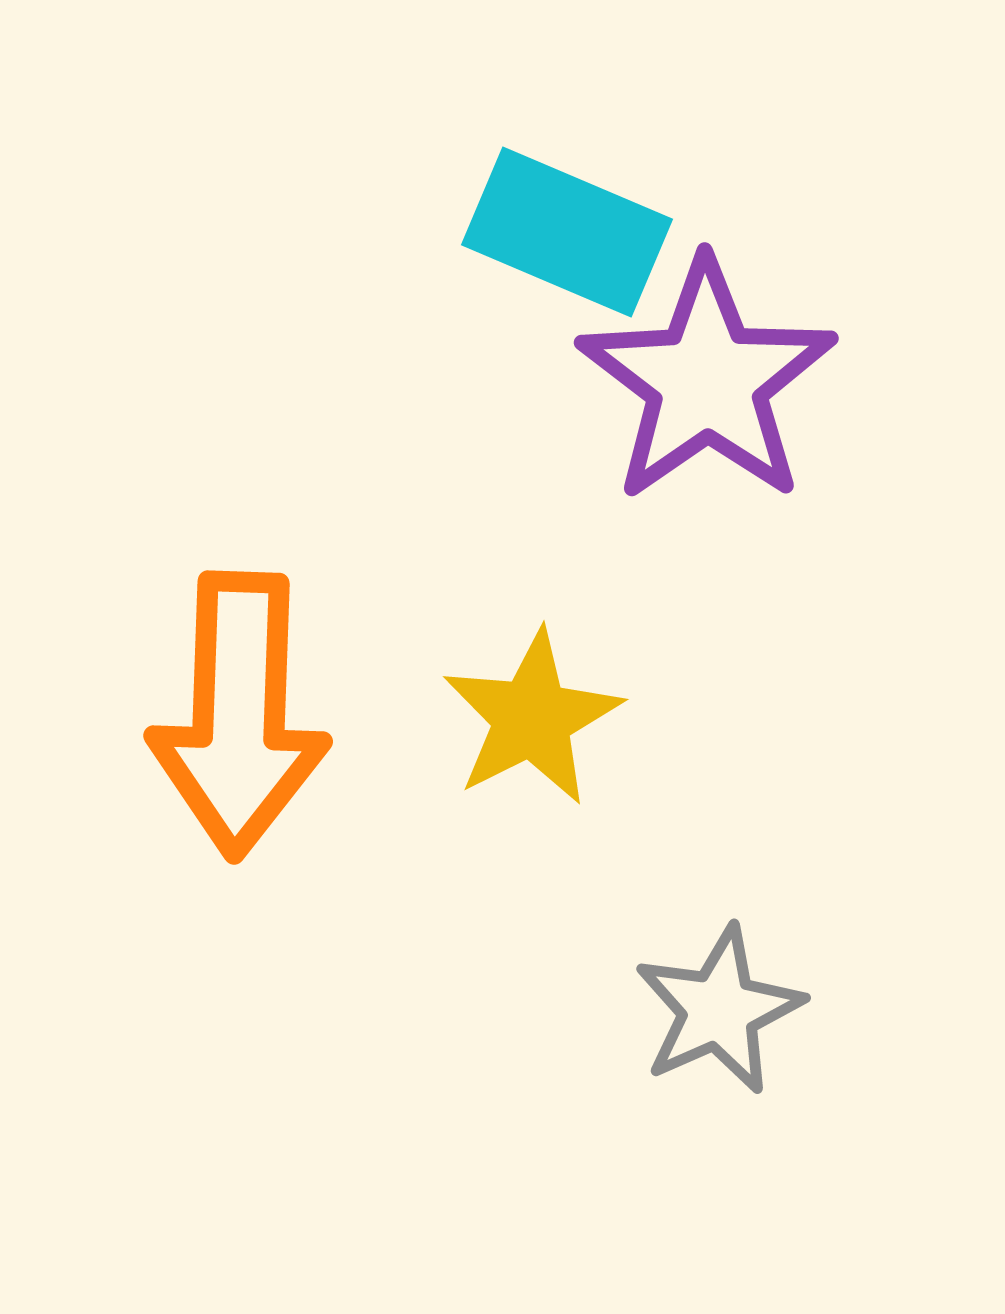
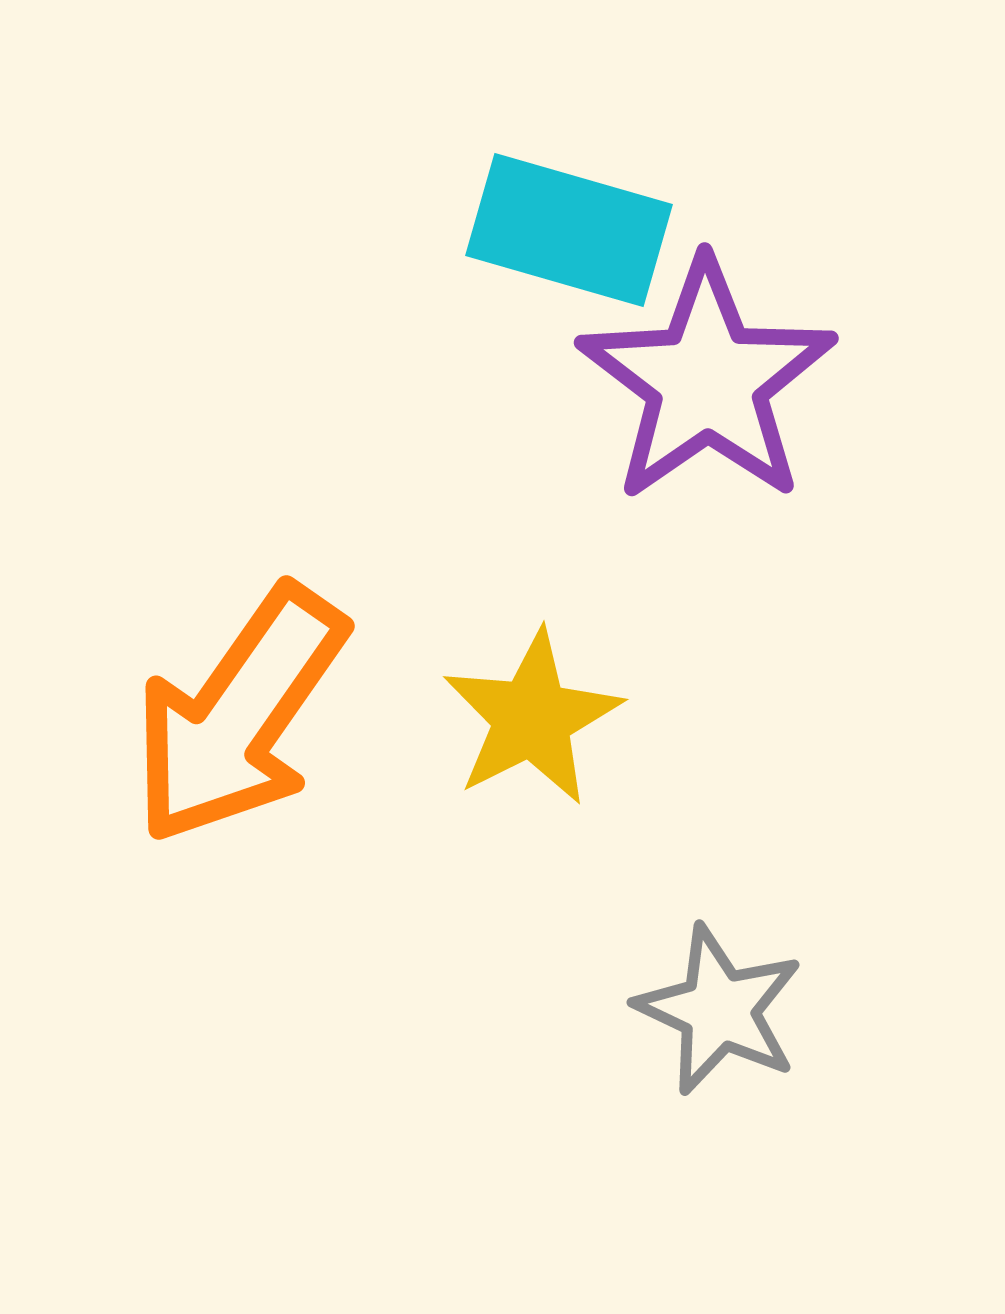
cyan rectangle: moved 2 px right, 2 px up; rotated 7 degrees counterclockwise
orange arrow: rotated 33 degrees clockwise
gray star: rotated 23 degrees counterclockwise
